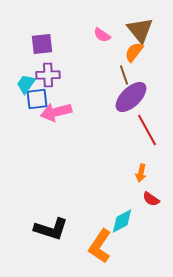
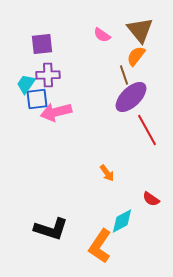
orange semicircle: moved 2 px right, 4 px down
orange arrow: moved 34 px left; rotated 48 degrees counterclockwise
